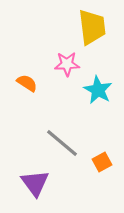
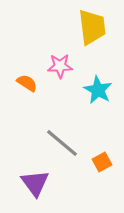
pink star: moved 7 px left, 2 px down
